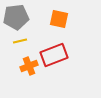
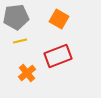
orange square: rotated 18 degrees clockwise
red rectangle: moved 4 px right, 1 px down
orange cross: moved 2 px left, 7 px down; rotated 18 degrees counterclockwise
